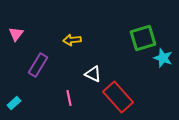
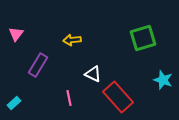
cyan star: moved 22 px down
